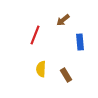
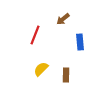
brown arrow: moved 1 px up
yellow semicircle: rotated 42 degrees clockwise
brown rectangle: rotated 32 degrees clockwise
